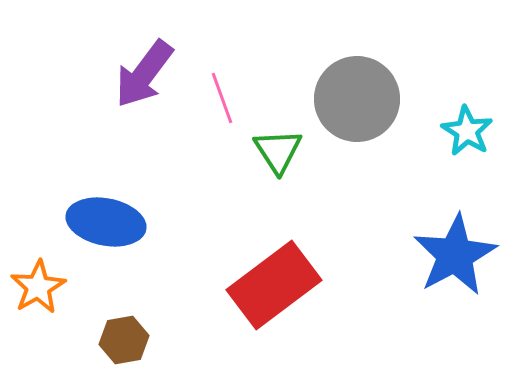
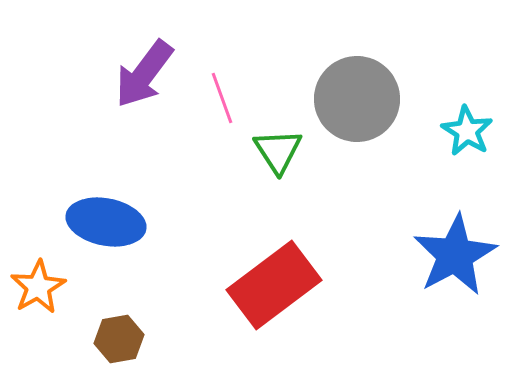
brown hexagon: moved 5 px left, 1 px up
